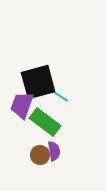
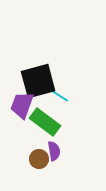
black square: moved 1 px up
brown circle: moved 1 px left, 4 px down
